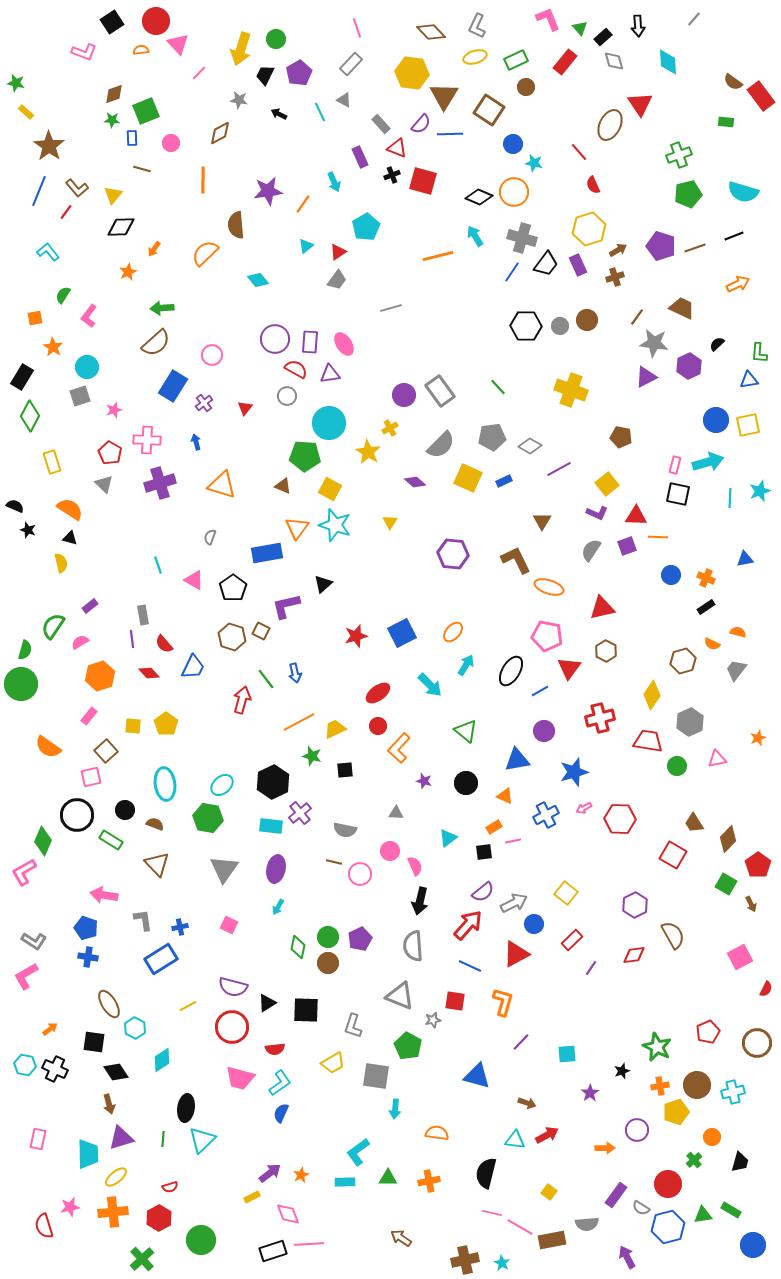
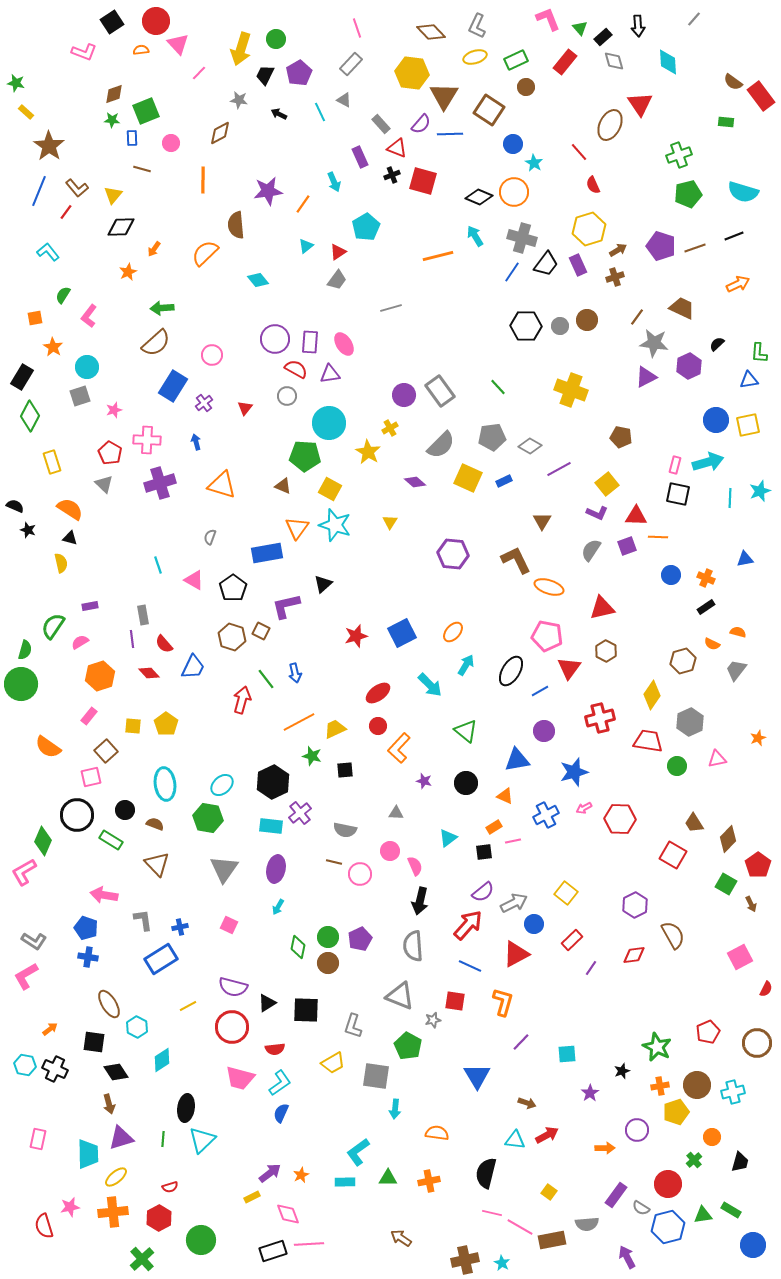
cyan star at (534, 163): rotated 18 degrees clockwise
purple rectangle at (90, 606): rotated 28 degrees clockwise
cyan hexagon at (135, 1028): moved 2 px right, 1 px up
blue triangle at (477, 1076): rotated 44 degrees clockwise
